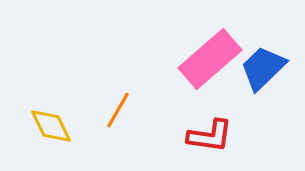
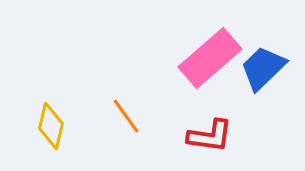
pink rectangle: moved 1 px up
orange line: moved 8 px right, 6 px down; rotated 66 degrees counterclockwise
yellow diamond: rotated 39 degrees clockwise
